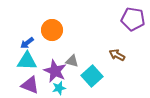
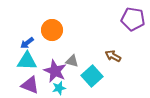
brown arrow: moved 4 px left, 1 px down
